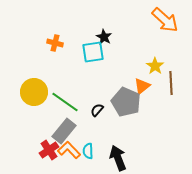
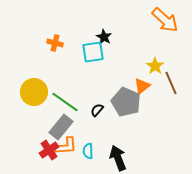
brown line: rotated 20 degrees counterclockwise
gray rectangle: moved 3 px left, 4 px up
orange L-shape: moved 3 px left, 4 px up; rotated 130 degrees clockwise
